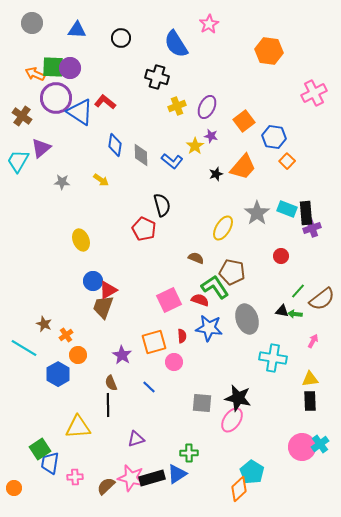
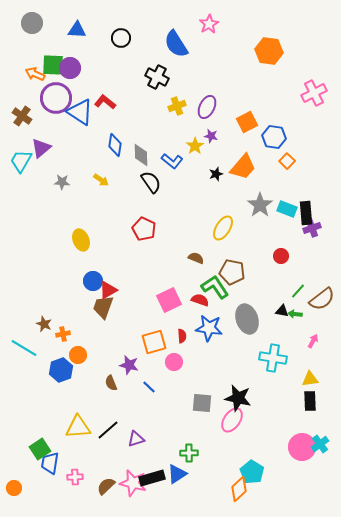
green square at (53, 67): moved 2 px up
black cross at (157, 77): rotated 10 degrees clockwise
orange square at (244, 121): moved 3 px right, 1 px down; rotated 10 degrees clockwise
cyan trapezoid at (18, 161): moved 3 px right
black semicircle at (162, 205): moved 11 px left, 23 px up; rotated 20 degrees counterclockwise
gray star at (257, 213): moved 3 px right, 8 px up
orange cross at (66, 335): moved 3 px left, 1 px up; rotated 24 degrees clockwise
purple star at (122, 355): moved 7 px right, 10 px down; rotated 18 degrees counterclockwise
blue hexagon at (58, 374): moved 3 px right, 4 px up; rotated 10 degrees clockwise
black line at (108, 405): moved 25 px down; rotated 50 degrees clockwise
pink star at (131, 478): moved 2 px right, 5 px down
